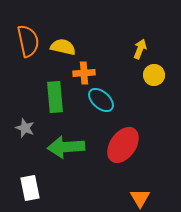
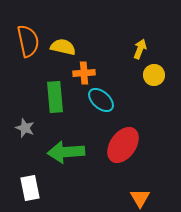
green arrow: moved 5 px down
